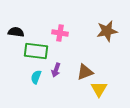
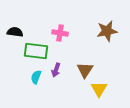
black semicircle: moved 1 px left
brown triangle: moved 2 px up; rotated 36 degrees counterclockwise
